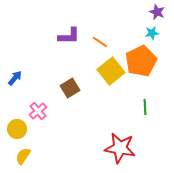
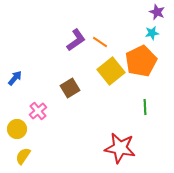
purple L-shape: moved 7 px right, 4 px down; rotated 35 degrees counterclockwise
